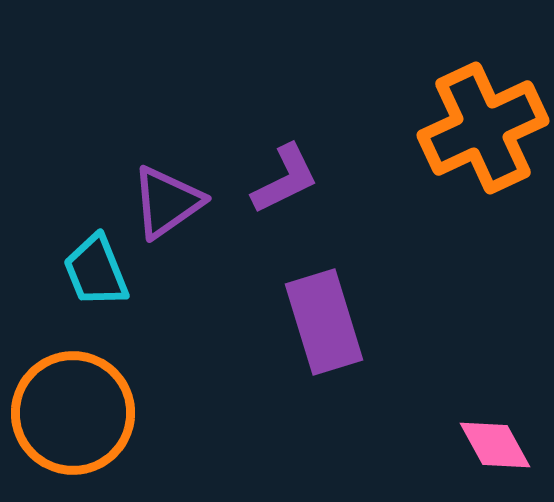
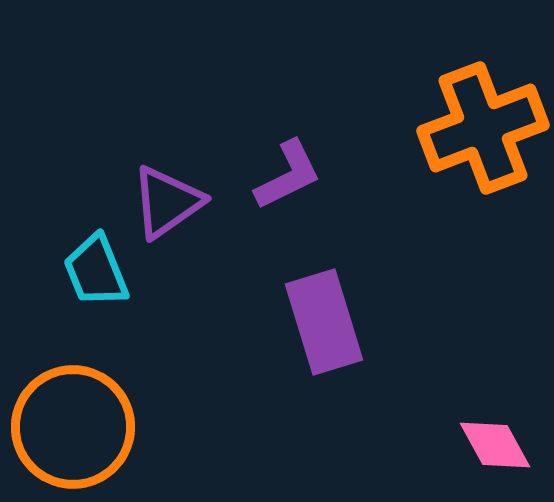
orange cross: rotated 4 degrees clockwise
purple L-shape: moved 3 px right, 4 px up
orange circle: moved 14 px down
